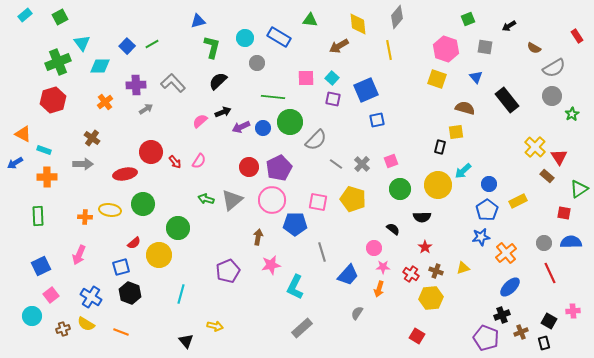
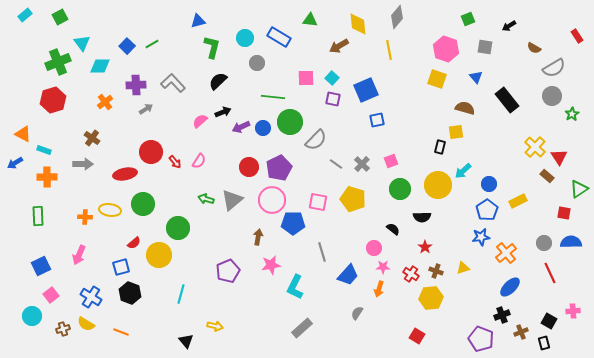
blue pentagon at (295, 224): moved 2 px left, 1 px up
purple pentagon at (486, 338): moved 5 px left, 1 px down
